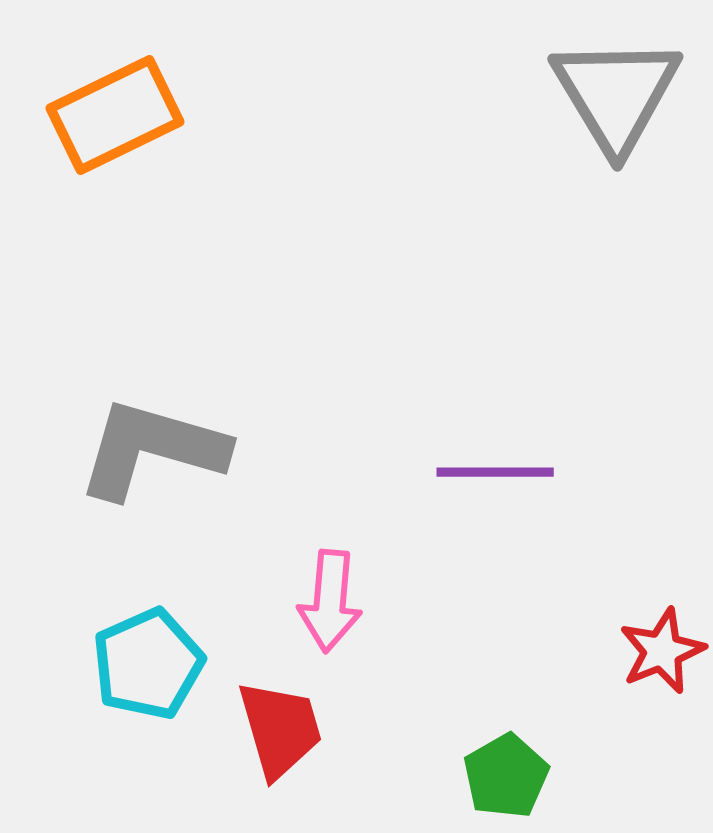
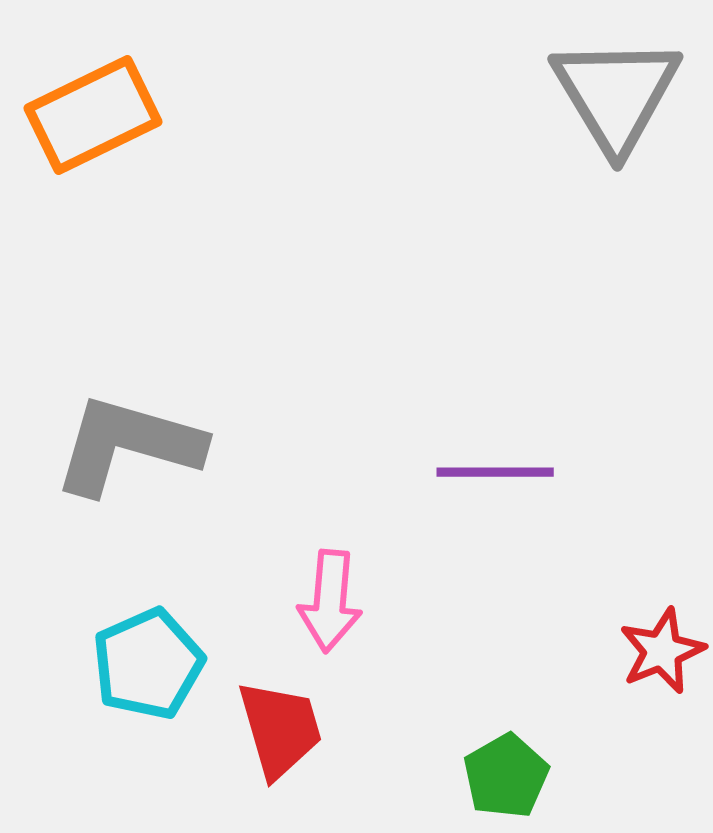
orange rectangle: moved 22 px left
gray L-shape: moved 24 px left, 4 px up
